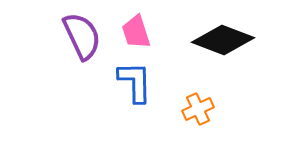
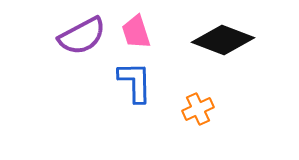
purple semicircle: rotated 87 degrees clockwise
